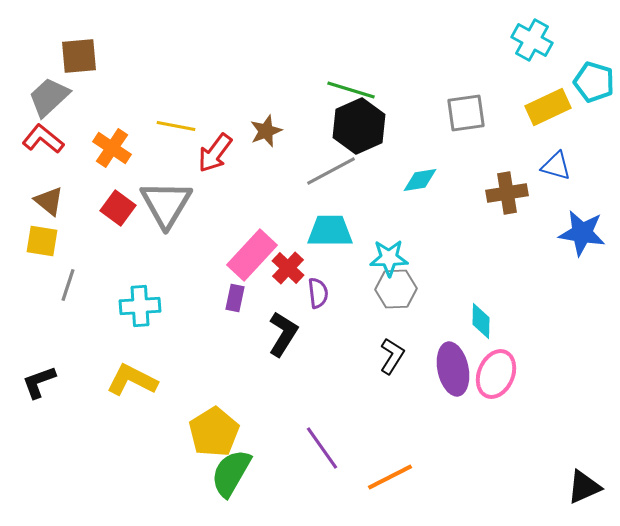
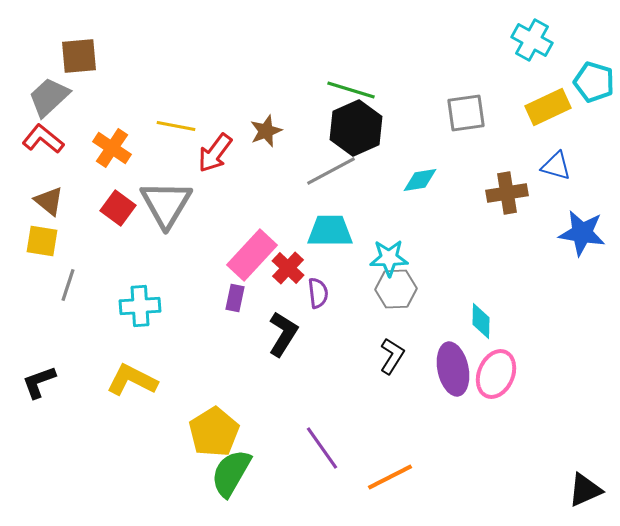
black hexagon at (359, 126): moved 3 px left, 2 px down
black triangle at (584, 487): moved 1 px right, 3 px down
